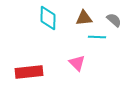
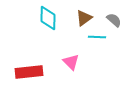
brown triangle: rotated 30 degrees counterclockwise
pink triangle: moved 6 px left, 1 px up
